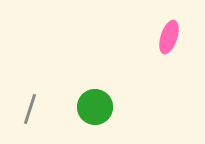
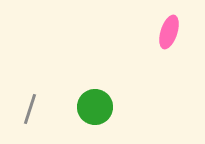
pink ellipse: moved 5 px up
